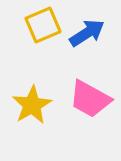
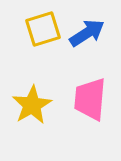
yellow square: moved 4 px down; rotated 6 degrees clockwise
pink trapezoid: rotated 66 degrees clockwise
